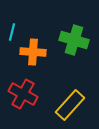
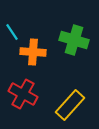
cyan line: rotated 48 degrees counterclockwise
